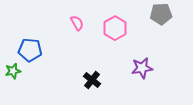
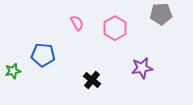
blue pentagon: moved 13 px right, 5 px down
